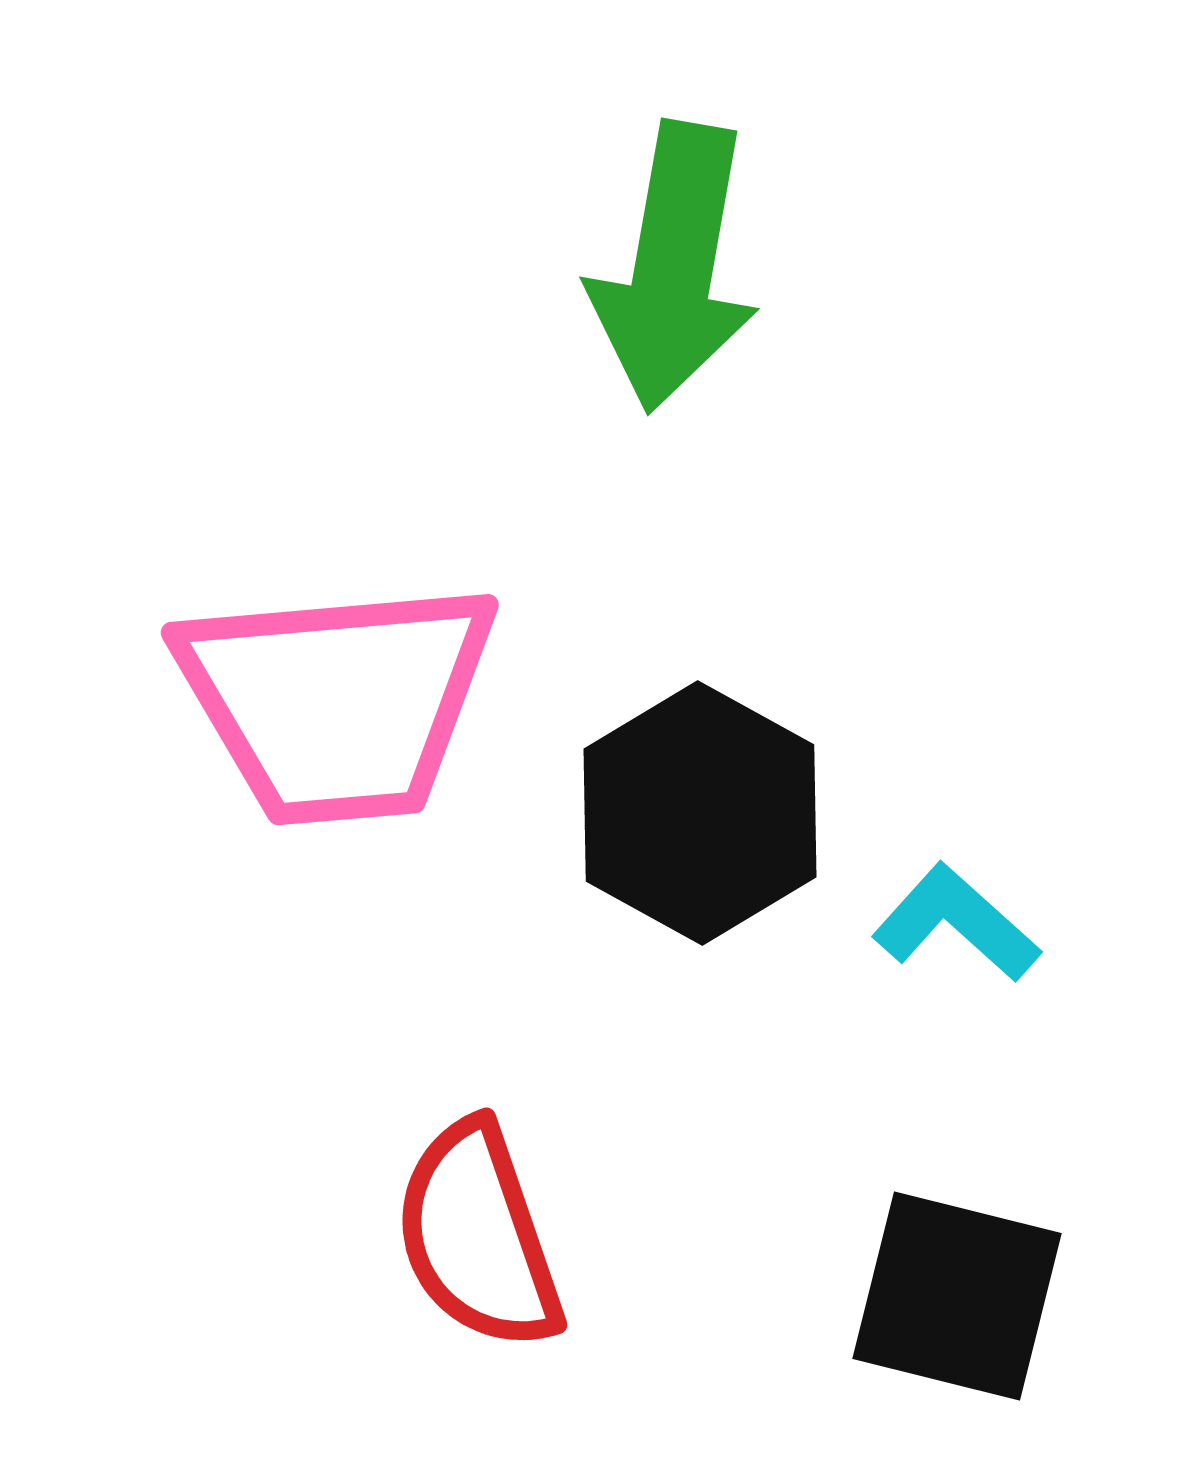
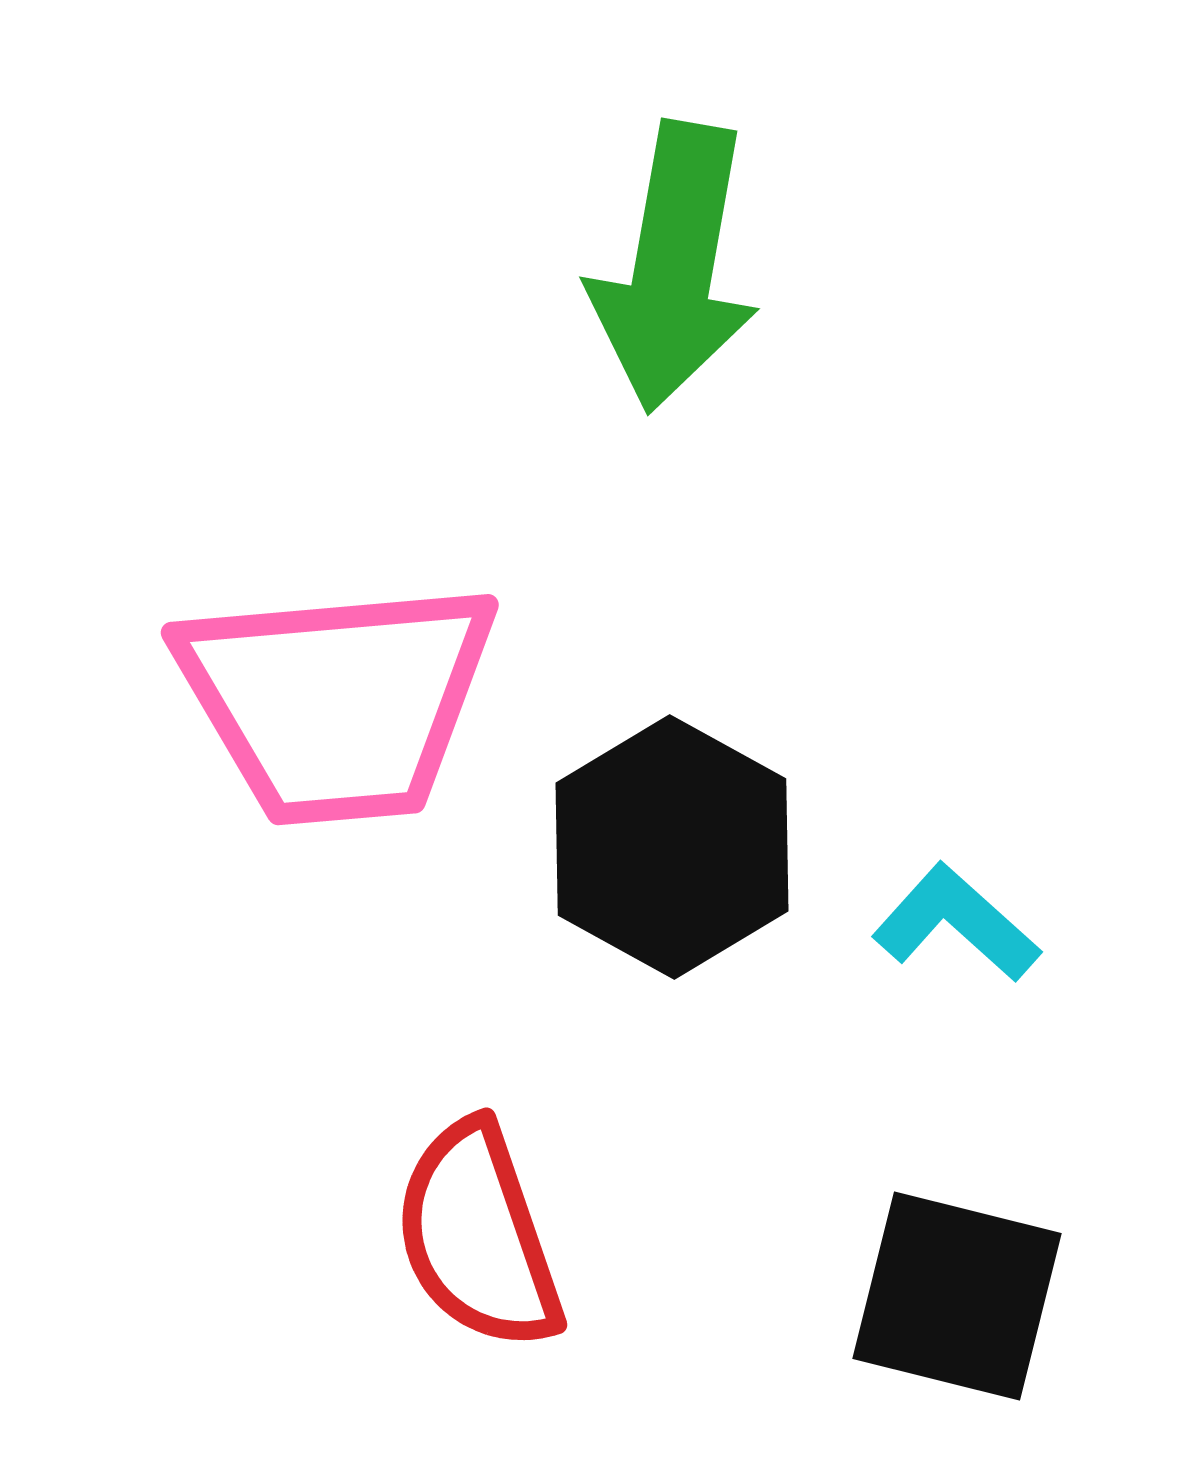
black hexagon: moved 28 px left, 34 px down
